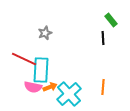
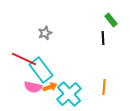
cyan rectangle: rotated 40 degrees counterclockwise
orange line: moved 1 px right
